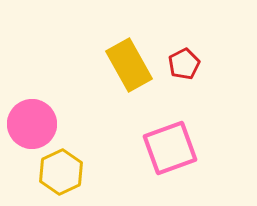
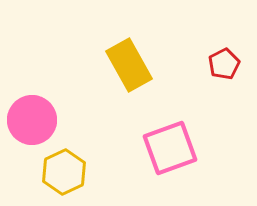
red pentagon: moved 40 px right
pink circle: moved 4 px up
yellow hexagon: moved 3 px right
